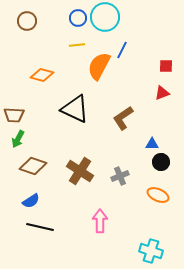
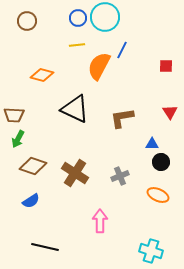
red triangle: moved 8 px right, 19 px down; rotated 42 degrees counterclockwise
brown L-shape: moved 1 px left; rotated 25 degrees clockwise
brown cross: moved 5 px left, 2 px down
black line: moved 5 px right, 20 px down
